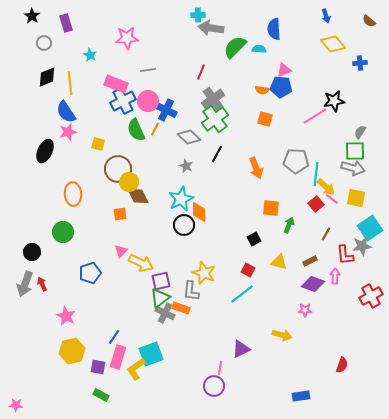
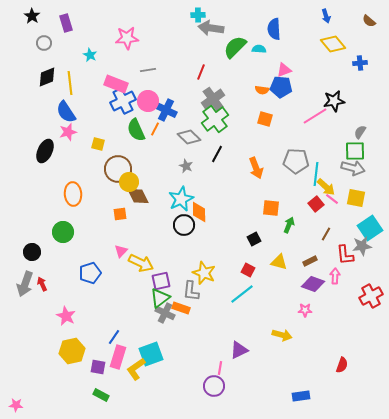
purple triangle at (241, 349): moved 2 px left, 1 px down
